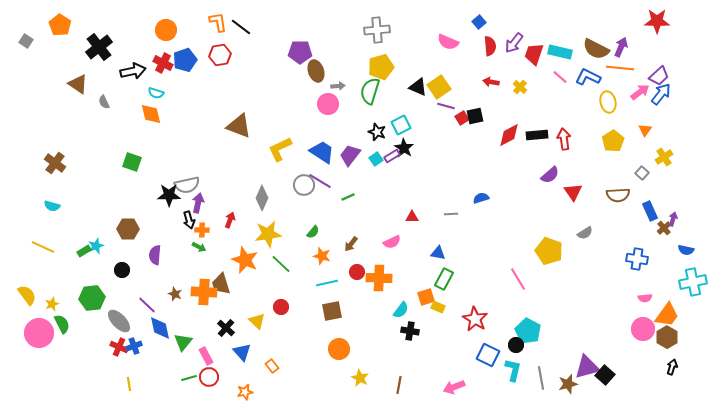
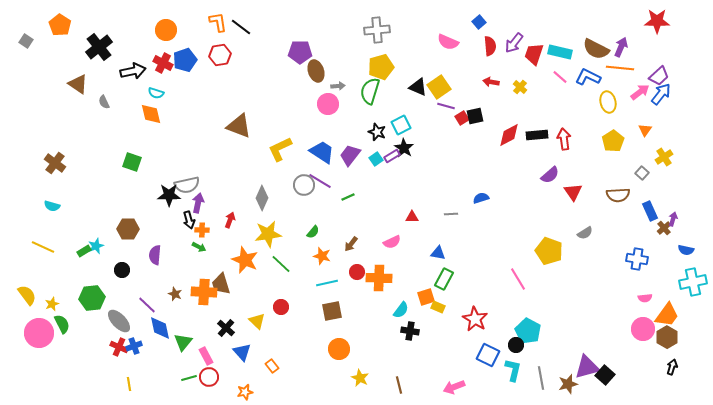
brown line at (399, 385): rotated 24 degrees counterclockwise
